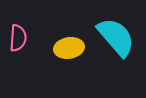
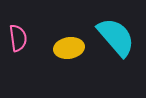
pink semicircle: rotated 12 degrees counterclockwise
